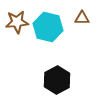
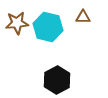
brown triangle: moved 1 px right, 1 px up
brown star: moved 1 px down
